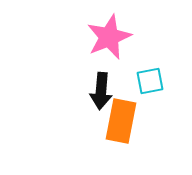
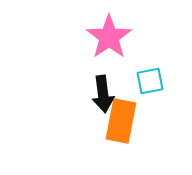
pink star: rotated 12 degrees counterclockwise
black arrow: moved 2 px right, 3 px down; rotated 12 degrees counterclockwise
